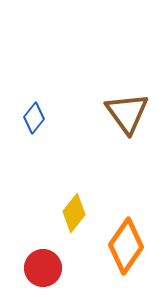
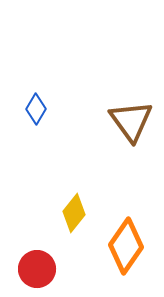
brown triangle: moved 4 px right, 8 px down
blue diamond: moved 2 px right, 9 px up; rotated 8 degrees counterclockwise
red circle: moved 6 px left, 1 px down
